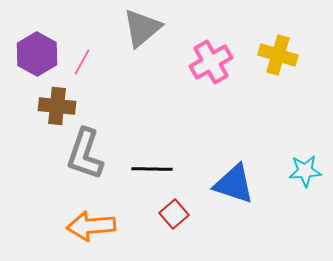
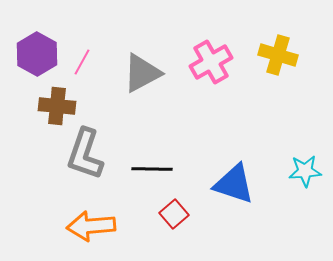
gray triangle: moved 45 px down; rotated 12 degrees clockwise
